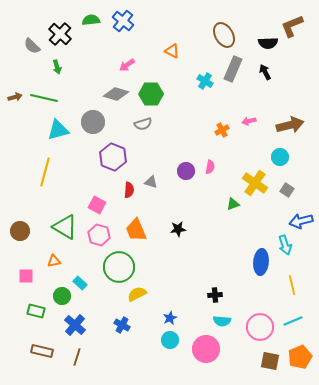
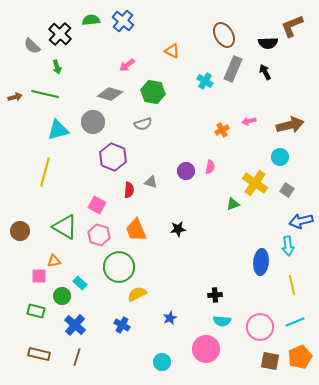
gray diamond at (116, 94): moved 6 px left
green hexagon at (151, 94): moved 2 px right, 2 px up; rotated 10 degrees clockwise
green line at (44, 98): moved 1 px right, 4 px up
cyan arrow at (285, 245): moved 3 px right, 1 px down; rotated 12 degrees clockwise
pink square at (26, 276): moved 13 px right
cyan line at (293, 321): moved 2 px right, 1 px down
cyan circle at (170, 340): moved 8 px left, 22 px down
brown rectangle at (42, 351): moved 3 px left, 3 px down
